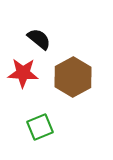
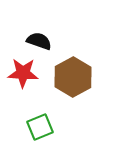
black semicircle: moved 2 px down; rotated 20 degrees counterclockwise
